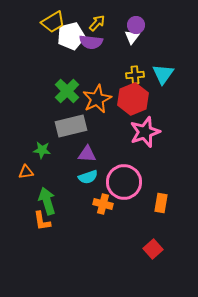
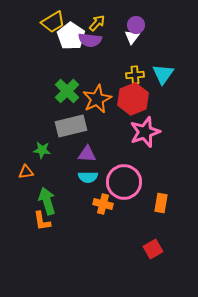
white pentagon: rotated 24 degrees counterclockwise
purple semicircle: moved 1 px left, 2 px up
cyan semicircle: rotated 18 degrees clockwise
red square: rotated 12 degrees clockwise
